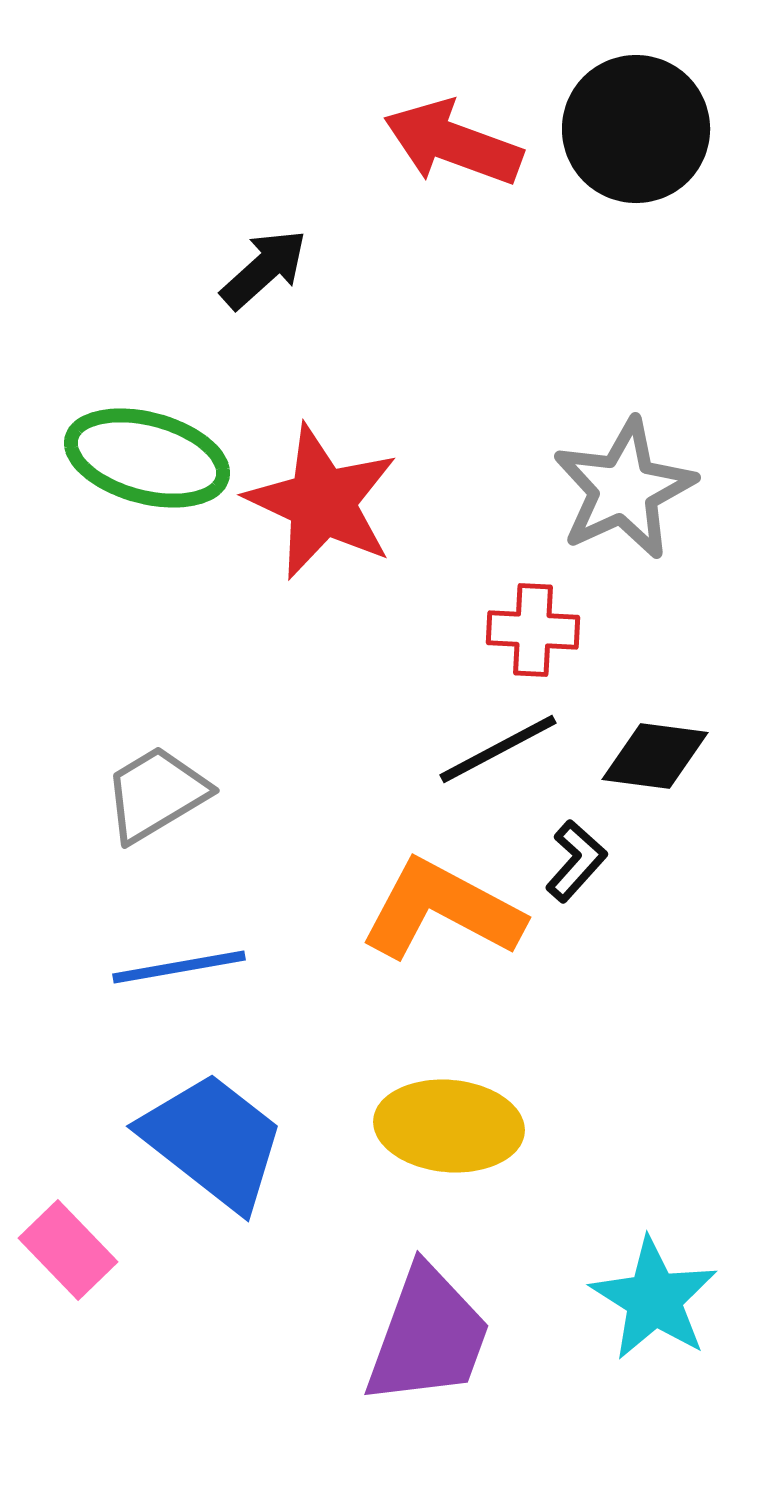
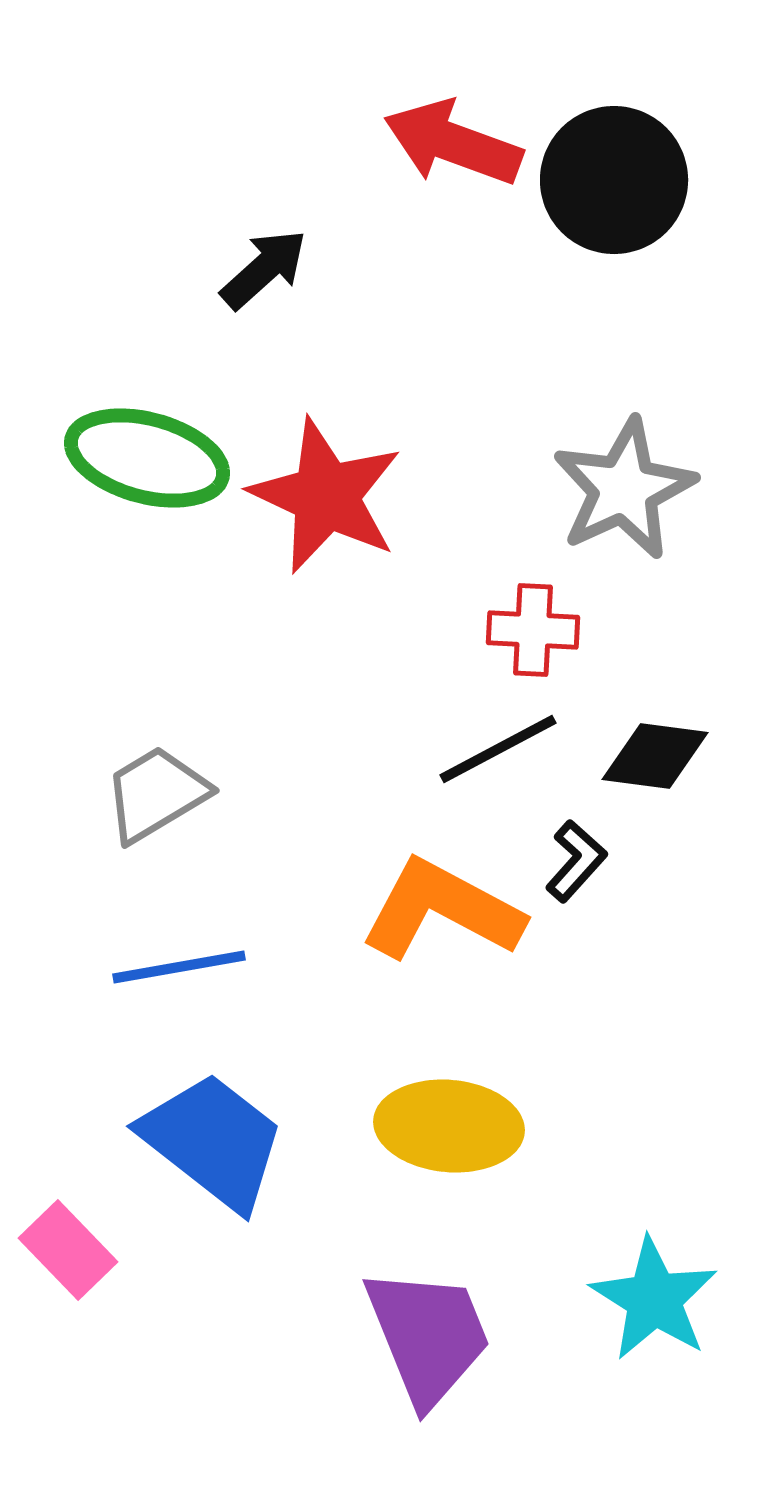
black circle: moved 22 px left, 51 px down
red star: moved 4 px right, 6 px up
purple trapezoid: rotated 42 degrees counterclockwise
